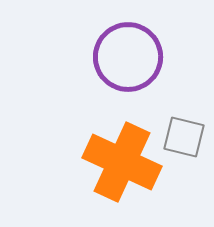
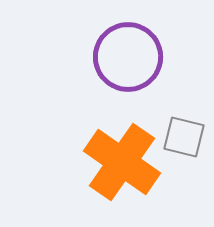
orange cross: rotated 10 degrees clockwise
